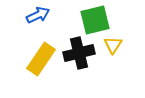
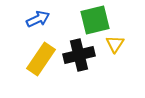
blue arrow: moved 4 px down
yellow triangle: moved 2 px right, 1 px up
black cross: moved 2 px down
